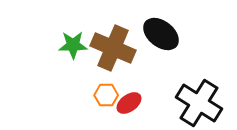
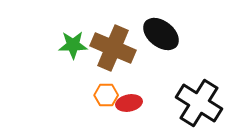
red ellipse: rotated 25 degrees clockwise
